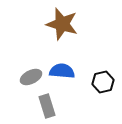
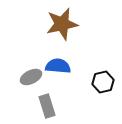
brown star: rotated 28 degrees counterclockwise
blue semicircle: moved 4 px left, 5 px up
